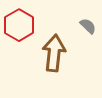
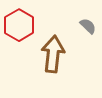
brown arrow: moved 1 px left, 1 px down
